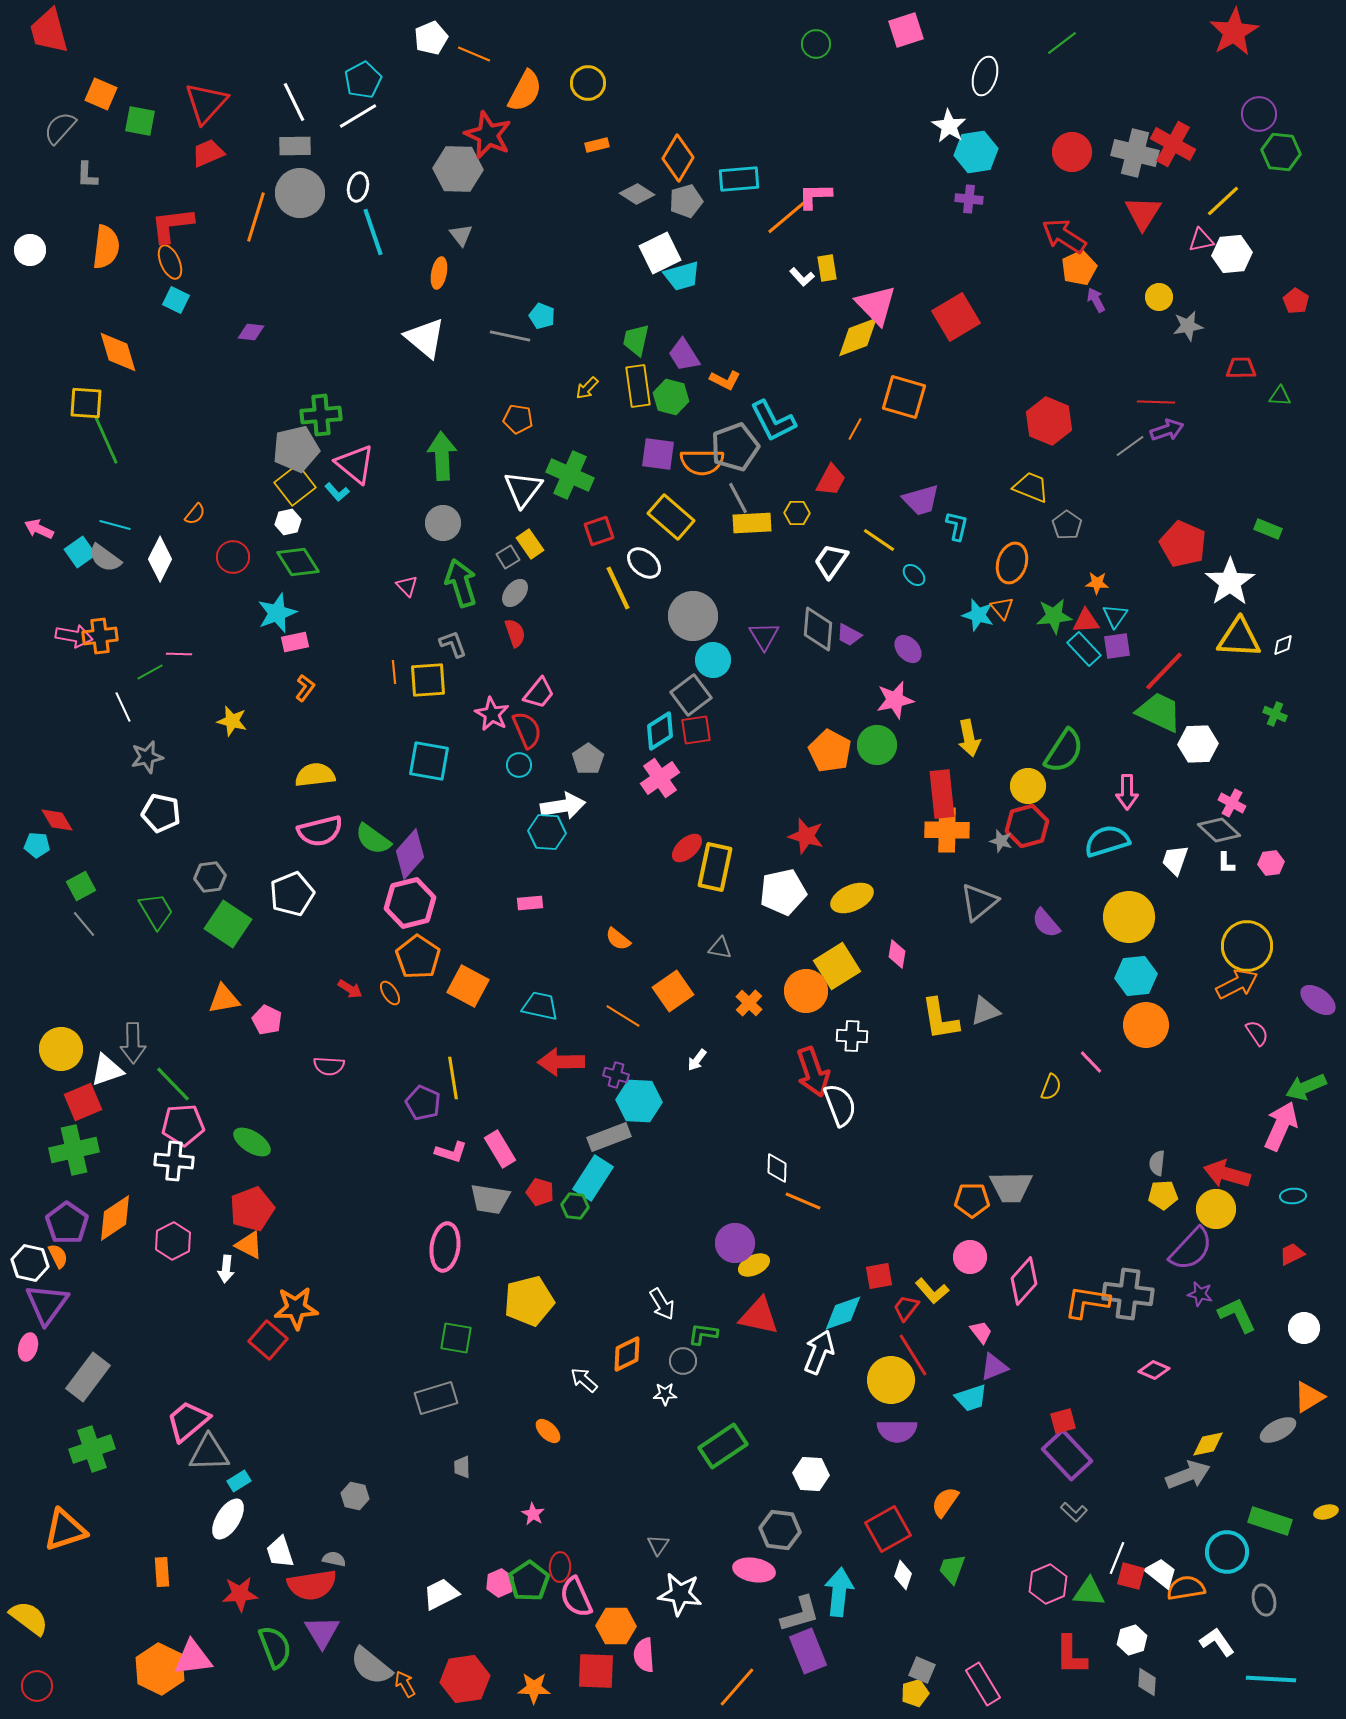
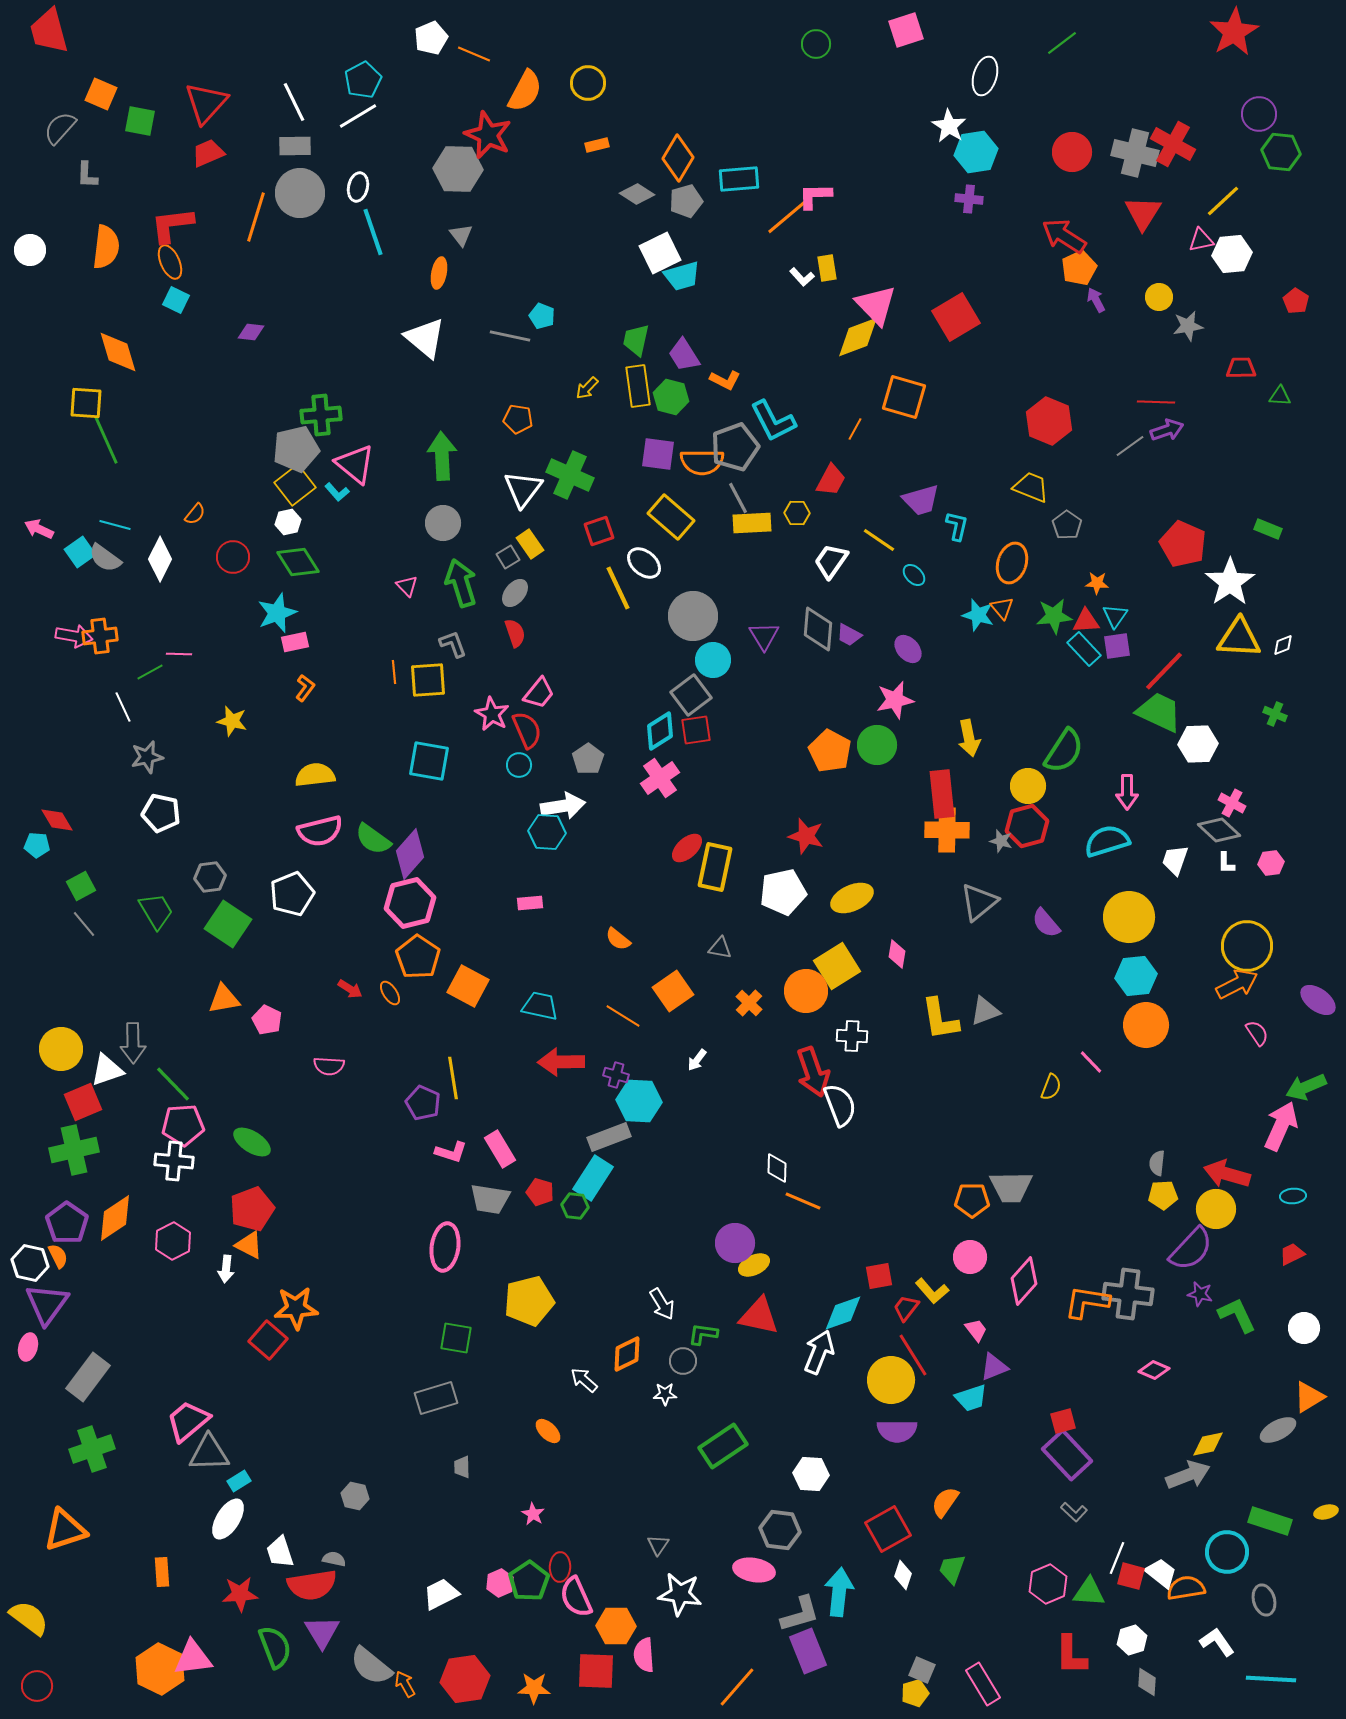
pink trapezoid at (981, 1332): moved 5 px left, 2 px up
